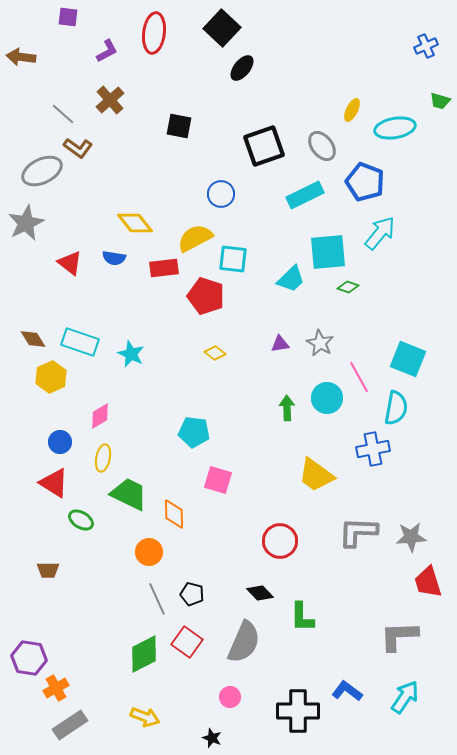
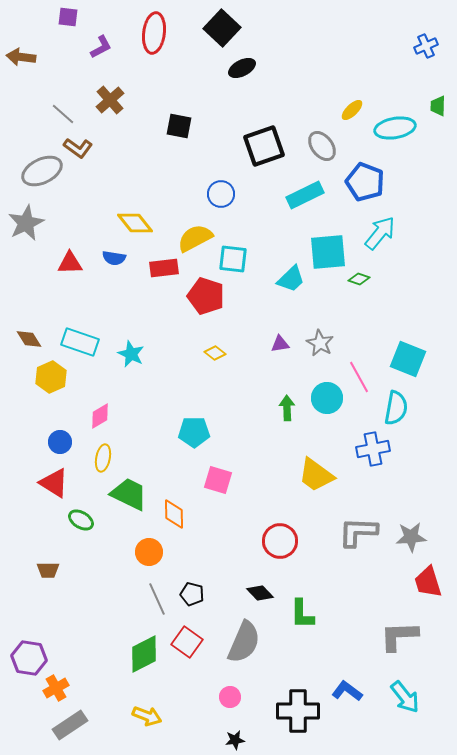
purple L-shape at (107, 51): moved 6 px left, 4 px up
black ellipse at (242, 68): rotated 24 degrees clockwise
green trapezoid at (440, 101): moved 2 px left, 5 px down; rotated 75 degrees clockwise
yellow ellipse at (352, 110): rotated 20 degrees clockwise
red triangle at (70, 263): rotated 40 degrees counterclockwise
green diamond at (348, 287): moved 11 px right, 8 px up
brown diamond at (33, 339): moved 4 px left
cyan pentagon at (194, 432): rotated 8 degrees counterclockwise
green L-shape at (302, 617): moved 3 px up
cyan arrow at (405, 697): rotated 108 degrees clockwise
yellow arrow at (145, 717): moved 2 px right, 1 px up
black star at (212, 738): moved 23 px right, 2 px down; rotated 30 degrees counterclockwise
